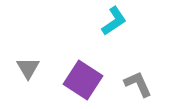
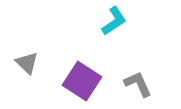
gray triangle: moved 1 px left, 5 px up; rotated 15 degrees counterclockwise
purple square: moved 1 px left, 1 px down
